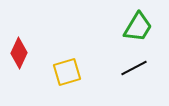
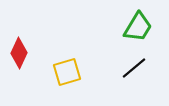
black line: rotated 12 degrees counterclockwise
